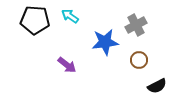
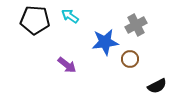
brown circle: moved 9 px left, 1 px up
